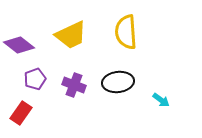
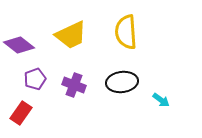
black ellipse: moved 4 px right
